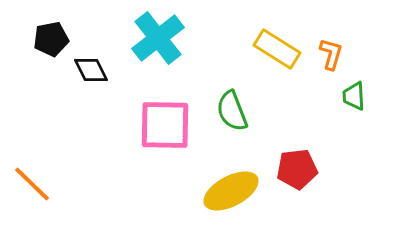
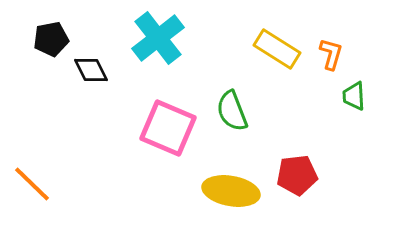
pink square: moved 3 px right, 3 px down; rotated 22 degrees clockwise
red pentagon: moved 6 px down
yellow ellipse: rotated 38 degrees clockwise
